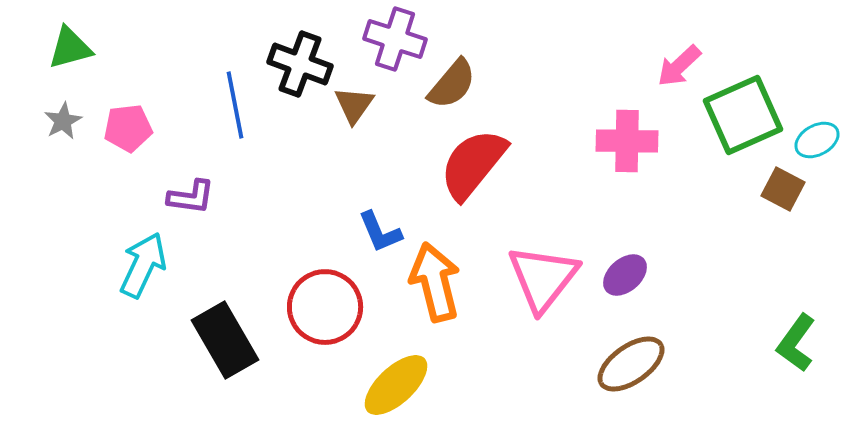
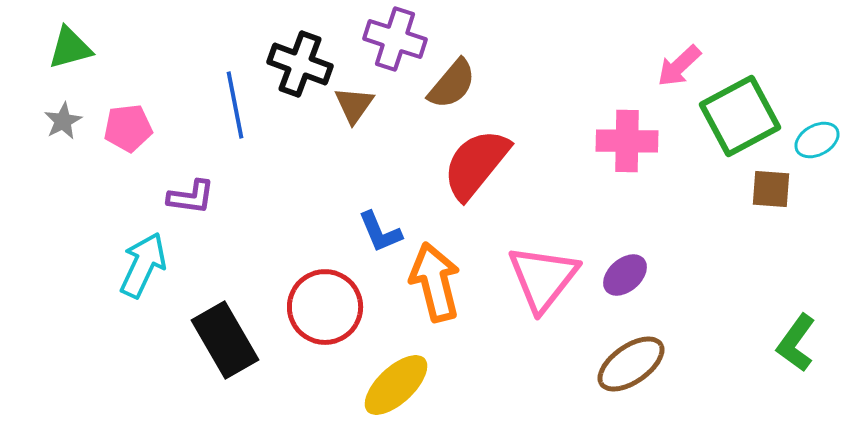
green square: moved 3 px left, 1 px down; rotated 4 degrees counterclockwise
red semicircle: moved 3 px right
brown square: moved 12 px left; rotated 24 degrees counterclockwise
